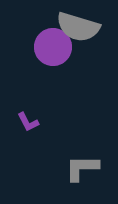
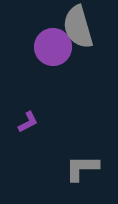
gray semicircle: rotated 57 degrees clockwise
purple L-shape: rotated 90 degrees counterclockwise
